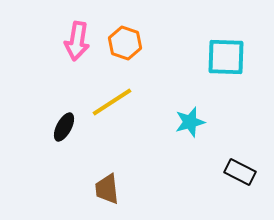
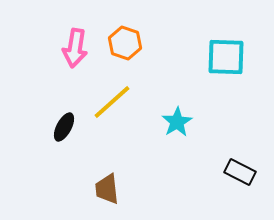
pink arrow: moved 2 px left, 7 px down
yellow line: rotated 9 degrees counterclockwise
cyan star: moved 13 px left; rotated 16 degrees counterclockwise
